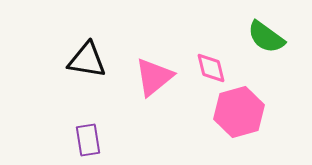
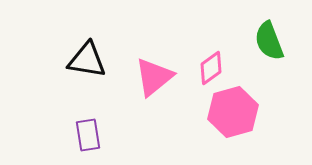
green semicircle: moved 3 px right, 4 px down; rotated 33 degrees clockwise
pink diamond: rotated 68 degrees clockwise
pink hexagon: moved 6 px left
purple rectangle: moved 5 px up
